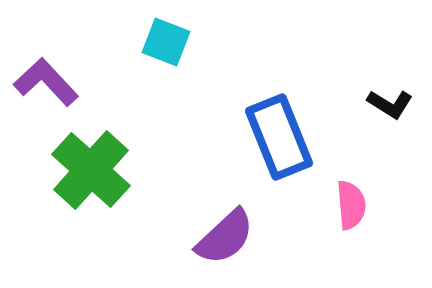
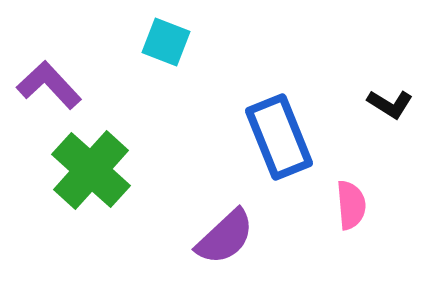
purple L-shape: moved 3 px right, 3 px down
